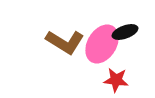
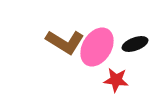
black ellipse: moved 10 px right, 12 px down
pink ellipse: moved 5 px left, 3 px down
